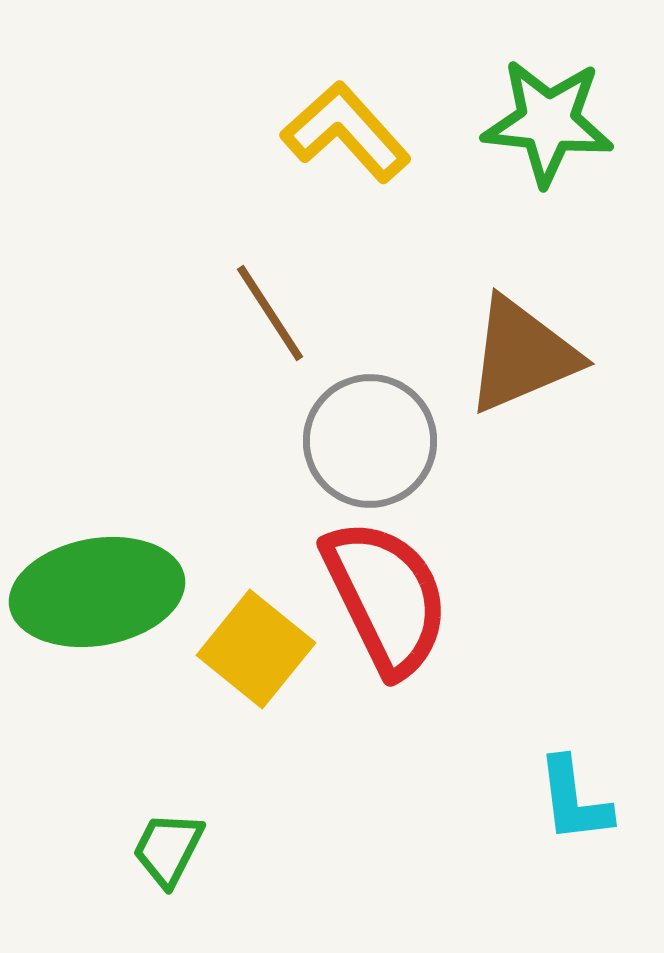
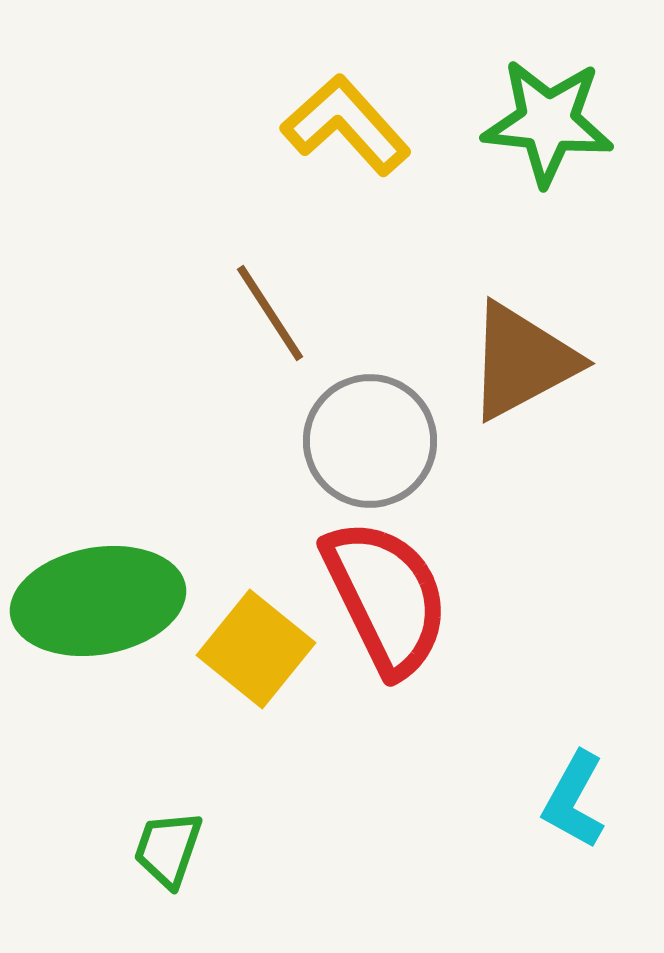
yellow L-shape: moved 7 px up
brown triangle: moved 6 px down; rotated 5 degrees counterclockwise
green ellipse: moved 1 px right, 9 px down
cyan L-shape: rotated 36 degrees clockwise
green trapezoid: rotated 8 degrees counterclockwise
